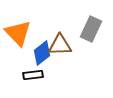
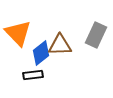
gray rectangle: moved 5 px right, 6 px down
blue diamond: moved 1 px left
